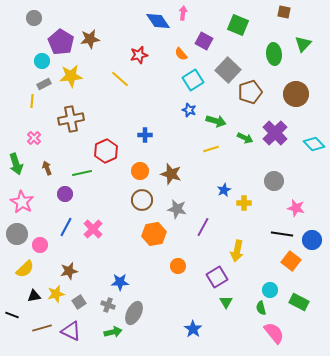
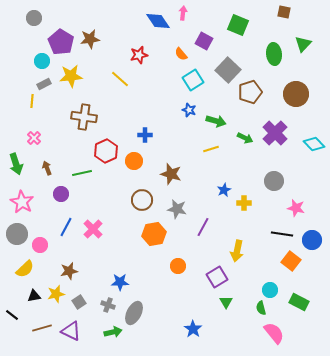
brown cross at (71, 119): moved 13 px right, 2 px up; rotated 20 degrees clockwise
orange circle at (140, 171): moved 6 px left, 10 px up
purple circle at (65, 194): moved 4 px left
black line at (12, 315): rotated 16 degrees clockwise
